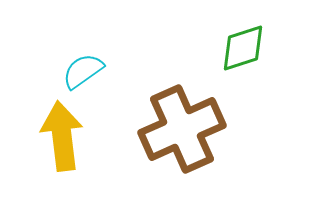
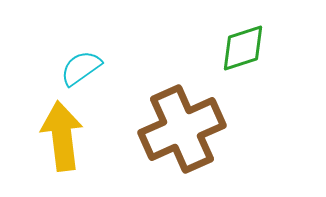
cyan semicircle: moved 2 px left, 3 px up
